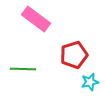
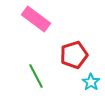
green line: moved 13 px right, 7 px down; rotated 60 degrees clockwise
cyan star: moved 1 px right; rotated 24 degrees counterclockwise
